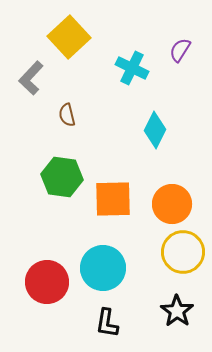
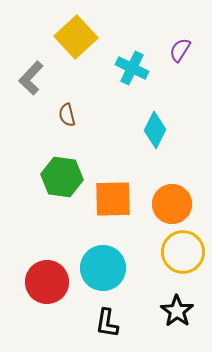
yellow square: moved 7 px right
